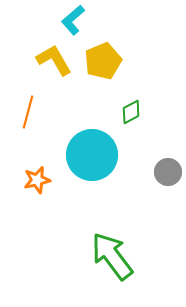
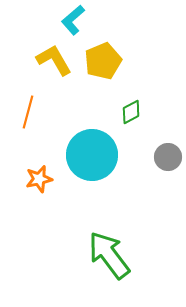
gray circle: moved 15 px up
orange star: moved 2 px right, 1 px up
green arrow: moved 3 px left, 1 px up
